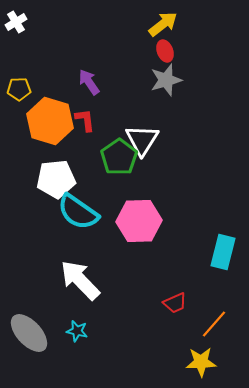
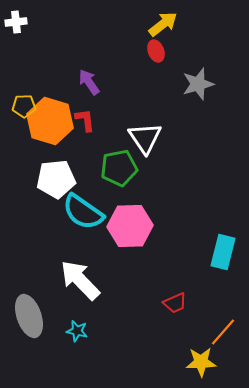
white cross: rotated 25 degrees clockwise
red ellipse: moved 9 px left
gray star: moved 32 px right, 4 px down
yellow pentagon: moved 5 px right, 17 px down
white triangle: moved 3 px right, 2 px up; rotated 6 degrees counterclockwise
green pentagon: moved 11 px down; rotated 24 degrees clockwise
cyan semicircle: moved 5 px right
pink hexagon: moved 9 px left, 5 px down
orange line: moved 9 px right, 8 px down
gray ellipse: moved 17 px up; rotated 24 degrees clockwise
